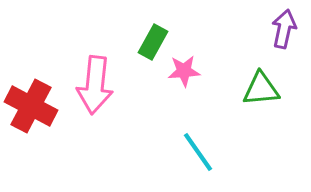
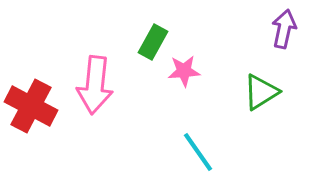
green triangle: moved 3 px down; rotated 27 degrees counterclockwise
